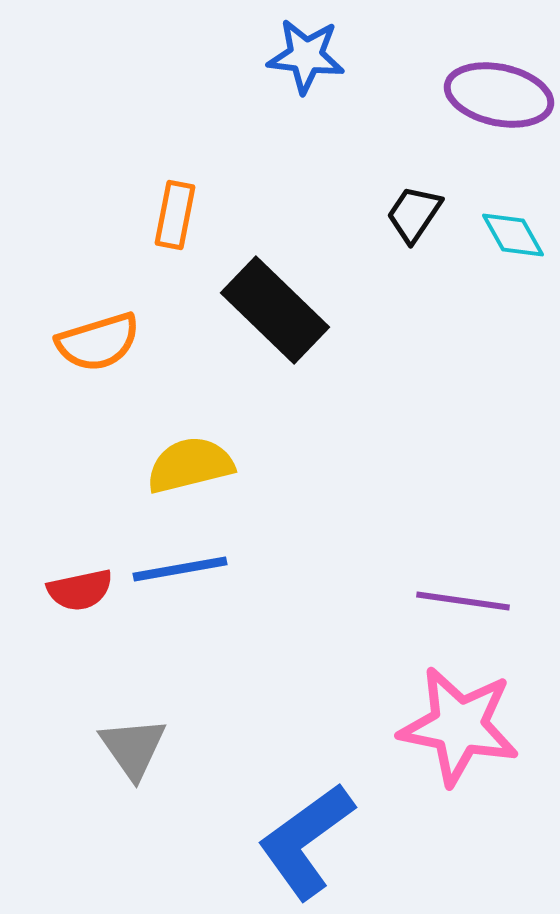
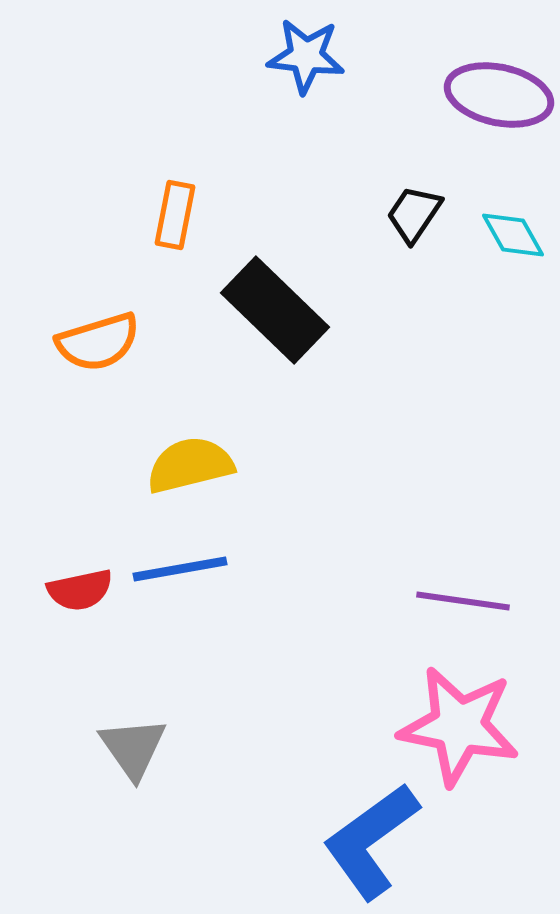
blue L-shape: moved 65 px right
